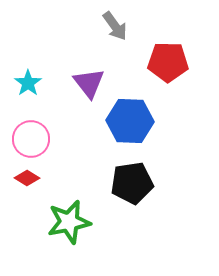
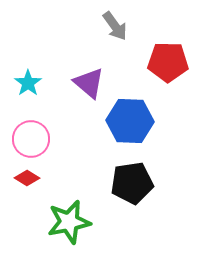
purple triangle: rotated 12 degrees counterclockwise
